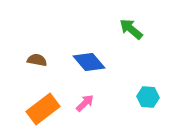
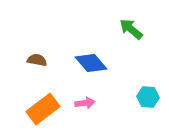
blue diamond: moved 2 px right, 1 px down
pink arrow: rotated 36 degrees clockwise
